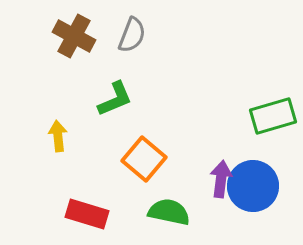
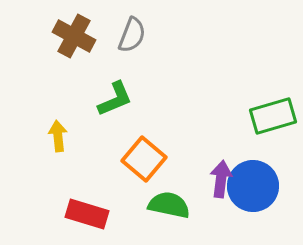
green semicircle: moved 7 px up
